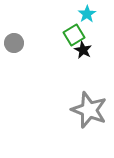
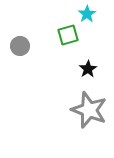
green square: moved 6 px left; rotated 15 degrees clockwise
gray circle: moved 6 px right, 3 px down
black star: moved 5 px right, 19 px down; rotated 12 degrees clockwise
